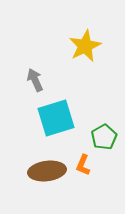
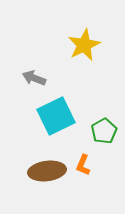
yellow star: moved 1 px left, 1 px up
gray arrow: moved 1 px left, 2 px up; rotated 45 degrees counterclockwise
cyan square: moved 2 px up; rotated 9 degrees counterclockwise
green pentagon: moved 6 px up
